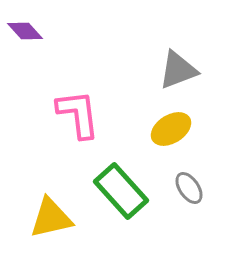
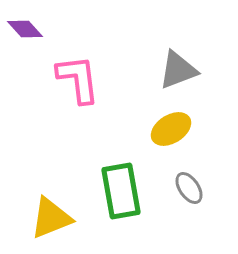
purple diamond: moved 2 px up
pink L-shape: moved 35 px up
green rectangle: rotated 32 degrees clockwise
yellow triangle: rotated 9 degrees counterclockwise
